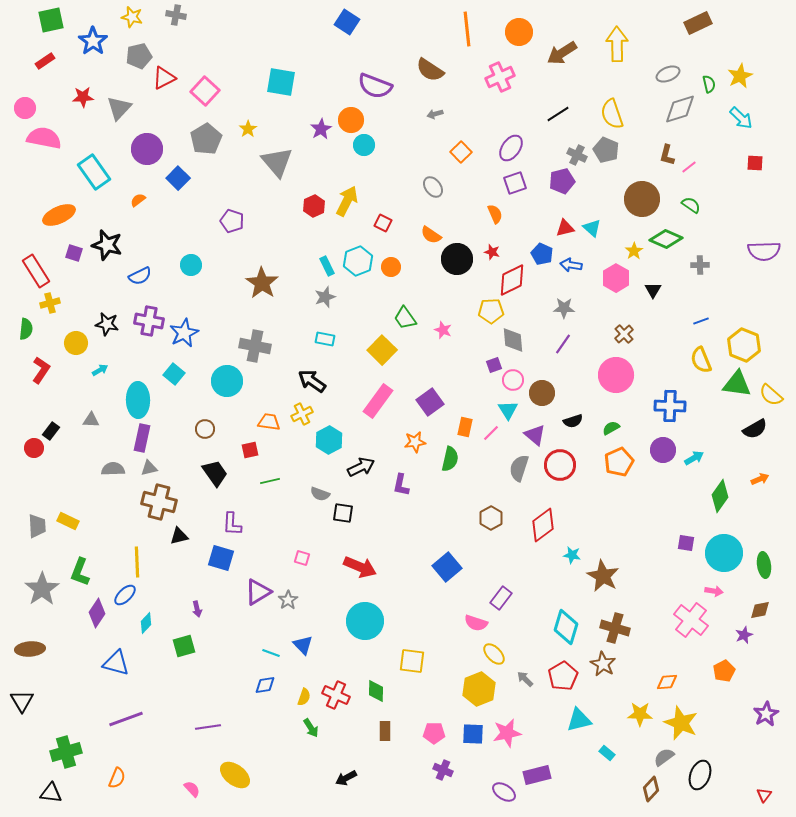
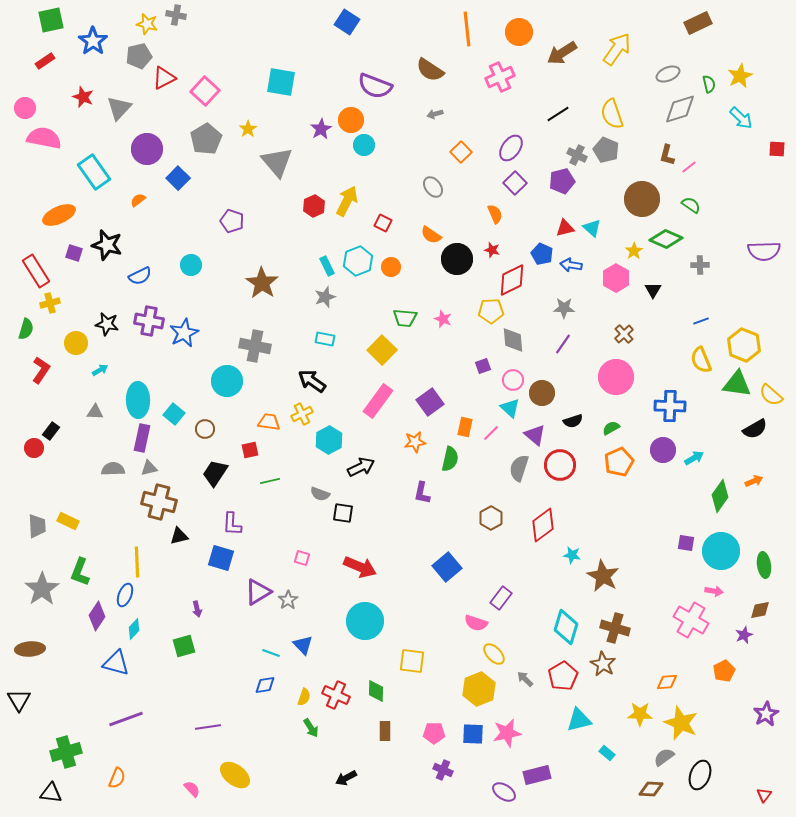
yellow star at (132, 17): moved 15 px right, 7 px down
yellow arrow at (617, 44): moved 5 px down; rotated 36 degrees clockwise
red star at (83, 97): rotated 25 degrees clockwise
red square at (755, 163): moved 22 px right, 14 px up
purple square at (515, 183): rotated 25 degrees counterclockwise
red star at (492, 252): moved 2 px up
green trapezoid at (405, 318): rotated 50 degrees counterclockwise
green semicircle at (26, 329): rotated 10 degrees clockwise
pink star at (443, 330): moved 11 px up
purple square at (494, 365): moved 11 px left, 1 px down
cyan square at (174, 374): moved 40 px down
pink circle at (616, 375): moved 2 px down
cyan triangle at (508, 410): moved 2 px right, 2 px up; rotated 15 degrees counterclockwise
gray triangle at (91, 420): moved 4 px right, 8 px up
black trapezoid at (215, 473): rotated 112 degrees counterclockwise
orange arrow at (760, 479): moved 6 px left, 2 px down
purple L-shape at (401, 485): moved 21 px right, 8 px down
cyan circle at (724, 553): moved 3 px left, 2 px up
blue ellipse at (125, 595): rotated 25 degrees counterclockwise
purple diamond at (97, 613): moved 3 px down
pink cross at (691, 620): rotated 8 degrees counterclockwise
cyan diamond at (146, 623): moved 12 px left, 6 px down
black triangle at (22, 701): moved 3 px left, 1 px up
brown diamond at (651, 789): rotated 50 degrees clockwise
